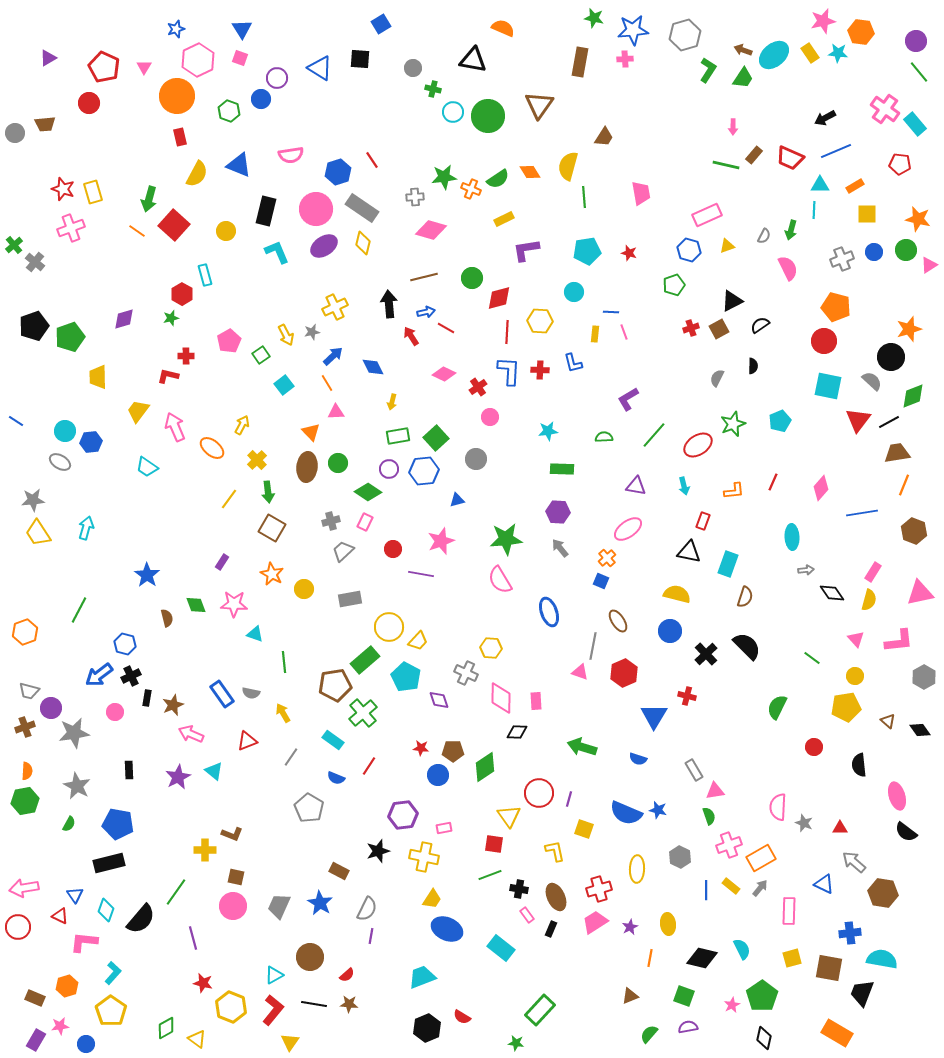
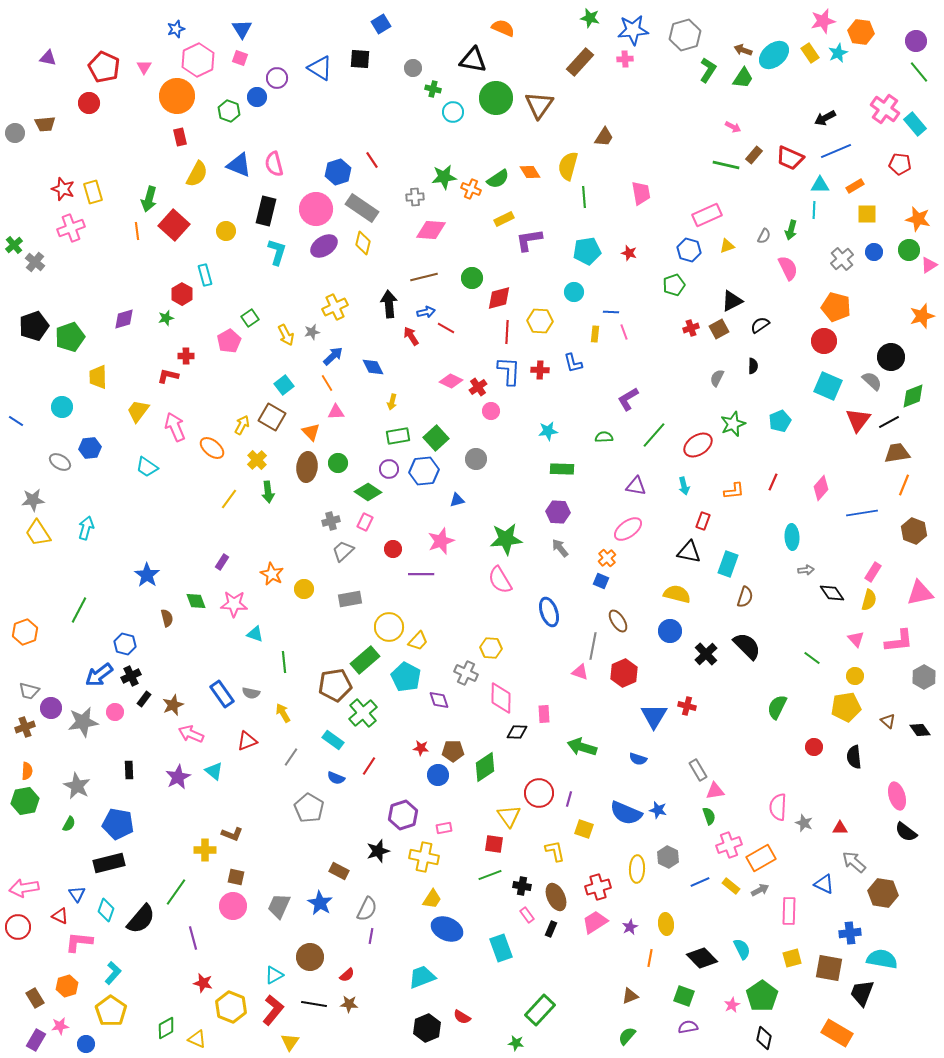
green star at (594, 18): moved 4 px left
cyan star at (838, 53): rotated 30 degrees counterclockwise
purple triangle at (48, 58): rotated 42 degrees clockwise
brown rectangle at (580, 62): rotated 32 degrees clockwise
blue circle at (261, 99): moved 4 px left, 2 px up
green circle at (488, 116): moved 8 px right, 18 px up
pink arrow at (733, 127): rotated 63 degrees counterclockwise
pink semicircle at (291, 155): moved 17 px left, 9 px down; rotated 85 degrees clockwise
pink diamond at (431, 230): rotated 12 degrees counterclockwise
orange line at (137, 231): rotated 48 degrees clockwise
purple L-shape at (526, 250): moved 3 px right, 10 px up
green circle at (906, 250): moved 3 px right
cyan L-shape at (277, 252): rotated 40 degrees clockwise
gray cross at (842, 259): rotated 20 degrees counterclockwise
green star at (171, 318): moved 5 px left
orange star at (909, 329): moved 13 px right, 13 px up
green square at (261, 355): moved 11 px left, 37 px up
pink diamond at (444, 374): moved 7 px right, 7 px down
cyan square at (828, 386): rotated 12 degrees clockwise
pink circle at (490, 417): moved 1 px right, 6 px up
cyan circle at (65, 431): moved 3 px left, 24 px up
blue hexagon at (91, 442): moved 1 px left, 6 px down
brown square at (272, 528): moved 111 px up
purple line at (421, 574): rotated 10 degrees counterclockwise
green diamond at (196, 605): moved 4 px up
red cross at (687, 696): moved 10 px down
black rectangle at (147, 698): moved 3 px left, 1 px down; rotated 28 degrees clockwise
pink rectangle at (536, 701): moved 8 px right, 13 px down
gray star at (74, 733): moved 9 px right, 11 px up
black semicircle at (859, 765): moved 5 px left, 8 px up
gray rectangle at (694, 770): moved 4 px right
purple hexagon at (403, 815): rotated 12 degrees counterclockwise
gray hexagon at (680, 857): moved 12 px left
gray arrow at (760, 888): moved 2 px down; rotated 24 degrees clockwise
black cross at (519, 889): moved 3 px right, 3 px up
red cross at (599, 889): moved 1 px left, 2 px up
blue line at (706, 890): moved 6 px left, 8 px up; rotated 66 degrees clockwise
blue triangle at (75, 895): moved 2 px right, 1 px up
yellow ellipse at (668, 924): moved 2 px left
pink L-shape at (84, 942): moved 5 px left
cyan rectangle at (501, 948): rotated 32 degrees clockwise
black diamond at (702, 958): rotated 32 degrees clockwise
brown rectangle at (35, 998): rotated 36 degrees clockwise
green semicircle at (649, 1034): moved 22 px left, 2 px down
yellow triangle at (197, 1039): rotated 12 degrees counterclockwise
